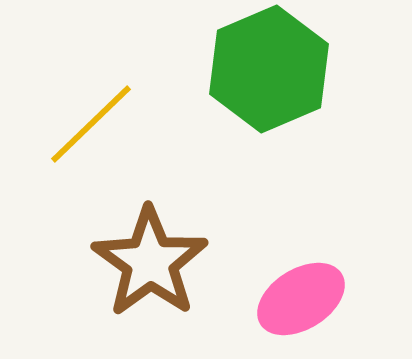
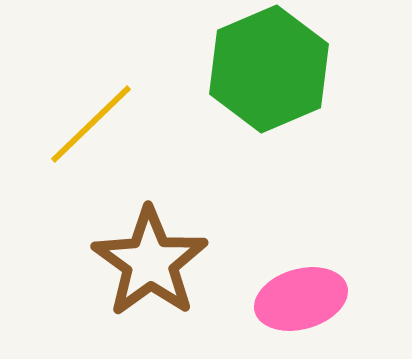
pink ellipse: rotated 16 degrees clockwise
